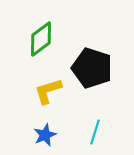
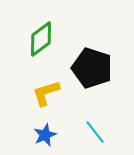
yellow L-shape: moved 2 px left, 2 px down
cyan line: rotated 55 degrees counterclockwise
